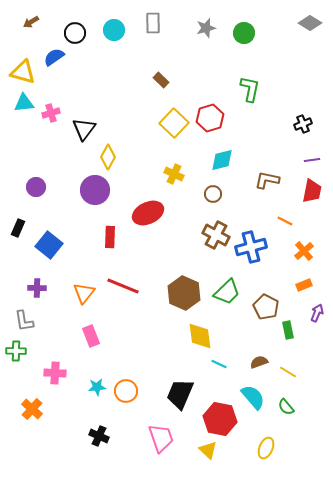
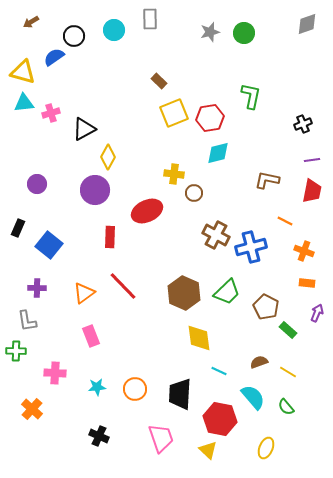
gray rectangle at (153, 23): moved 3 px left, 4 px up
gray diamond at (310, 23): moved 3 px left, 1 px down; rotated 50 degrees counterclockwise
gray star at (206, 28): moved 4 px right, 4 px down
black circle at (75, 33): moved 1 px left, 3 px down
brown rectangle at (161, 80): moved 2 px left, 1 px down
green L-shape at (250, 89): moved 1 px right, 7 px down
red hexagon at (210, 118): rotated 8 degrees clockwise
yellow square at (174, 123): moved 10 px up; rotated 24 degrees clockwise
black triangle at (84, 129): rotated 25 degrees clockwise
cyan diamond at (222, 160): moved 4 px left, 7 px up
yellow cross at (174, 174): rotated 18 degrees counterclockwise
purple circle at (36, 187): moved 1 px right, 3 px up
brown circle at (213, 194): moved 19 px left, 1 px up
red ellipse at (148, 213): moved 1 px left, 2 px up
orange cross at (304, 251): rotated 30 degrees counterclockwise
orange rectangle at (304, 285): moved 3 px right, 2 px up; rotated 28 degrees clockwise
red line at (123, 286): rotated 24 degrees clockwise
orange triangle at (84, 293): rotated 15 degrees clockwise
gray L-shape at (24, 321): moved 3 px right
green rectangle at (288, 330): rotated 36 degrees counterclockwise
yellow diamond at (200, 336): moved 1 px left, 2 px down
cyan line at (219, 364): moved 7 px down
orange circle at (126, 391): moved 9 px right, 2 px up
black trapezoid at (180, 394): rotated 20 degrees counterclockwise
